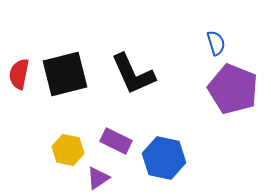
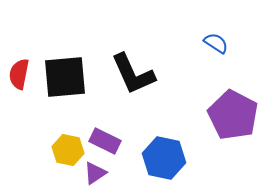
blue semicircle: rotated 40 degrees counterclockwise
black square: moved 3 px down; rotated 9 degrees clockwise
purple pentagon: moved 26 px down; rotated 6 degrees clockwise
purple rectangle: moved 11 px left
purple triangle: moved 3 px left, 5 px up
